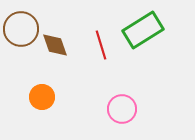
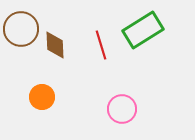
brown diamond: rotated 16 degrees clockwise
